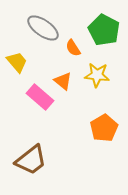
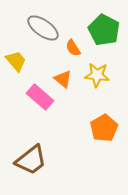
yellow trapezoid: moved 1 px left, 1 px up
orange triangle: moved 2 px up
